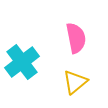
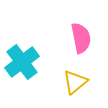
pink semicircle: moved 5 px right
